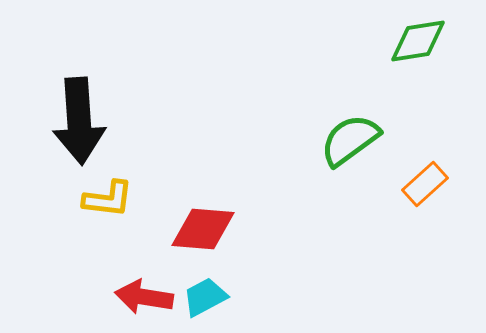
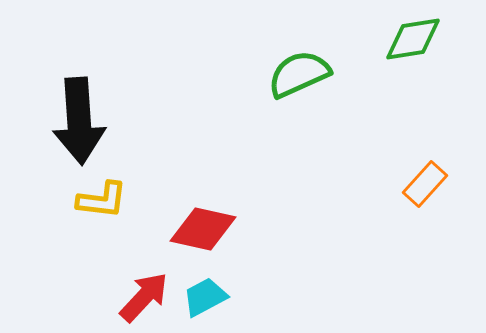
green diamond: moved 5 px left, 2 px up
green semicircle: moved 51 px left, 66 px up; rotated 12 degrees clockwise
orange rectangle: rotated 6 degrees counterclockwise
yellow L-shape: moved 6 px left, 1 px down
red diamond: rotated 8 degrees clockwise
red arrow: rotated 124 degrees clockwise
